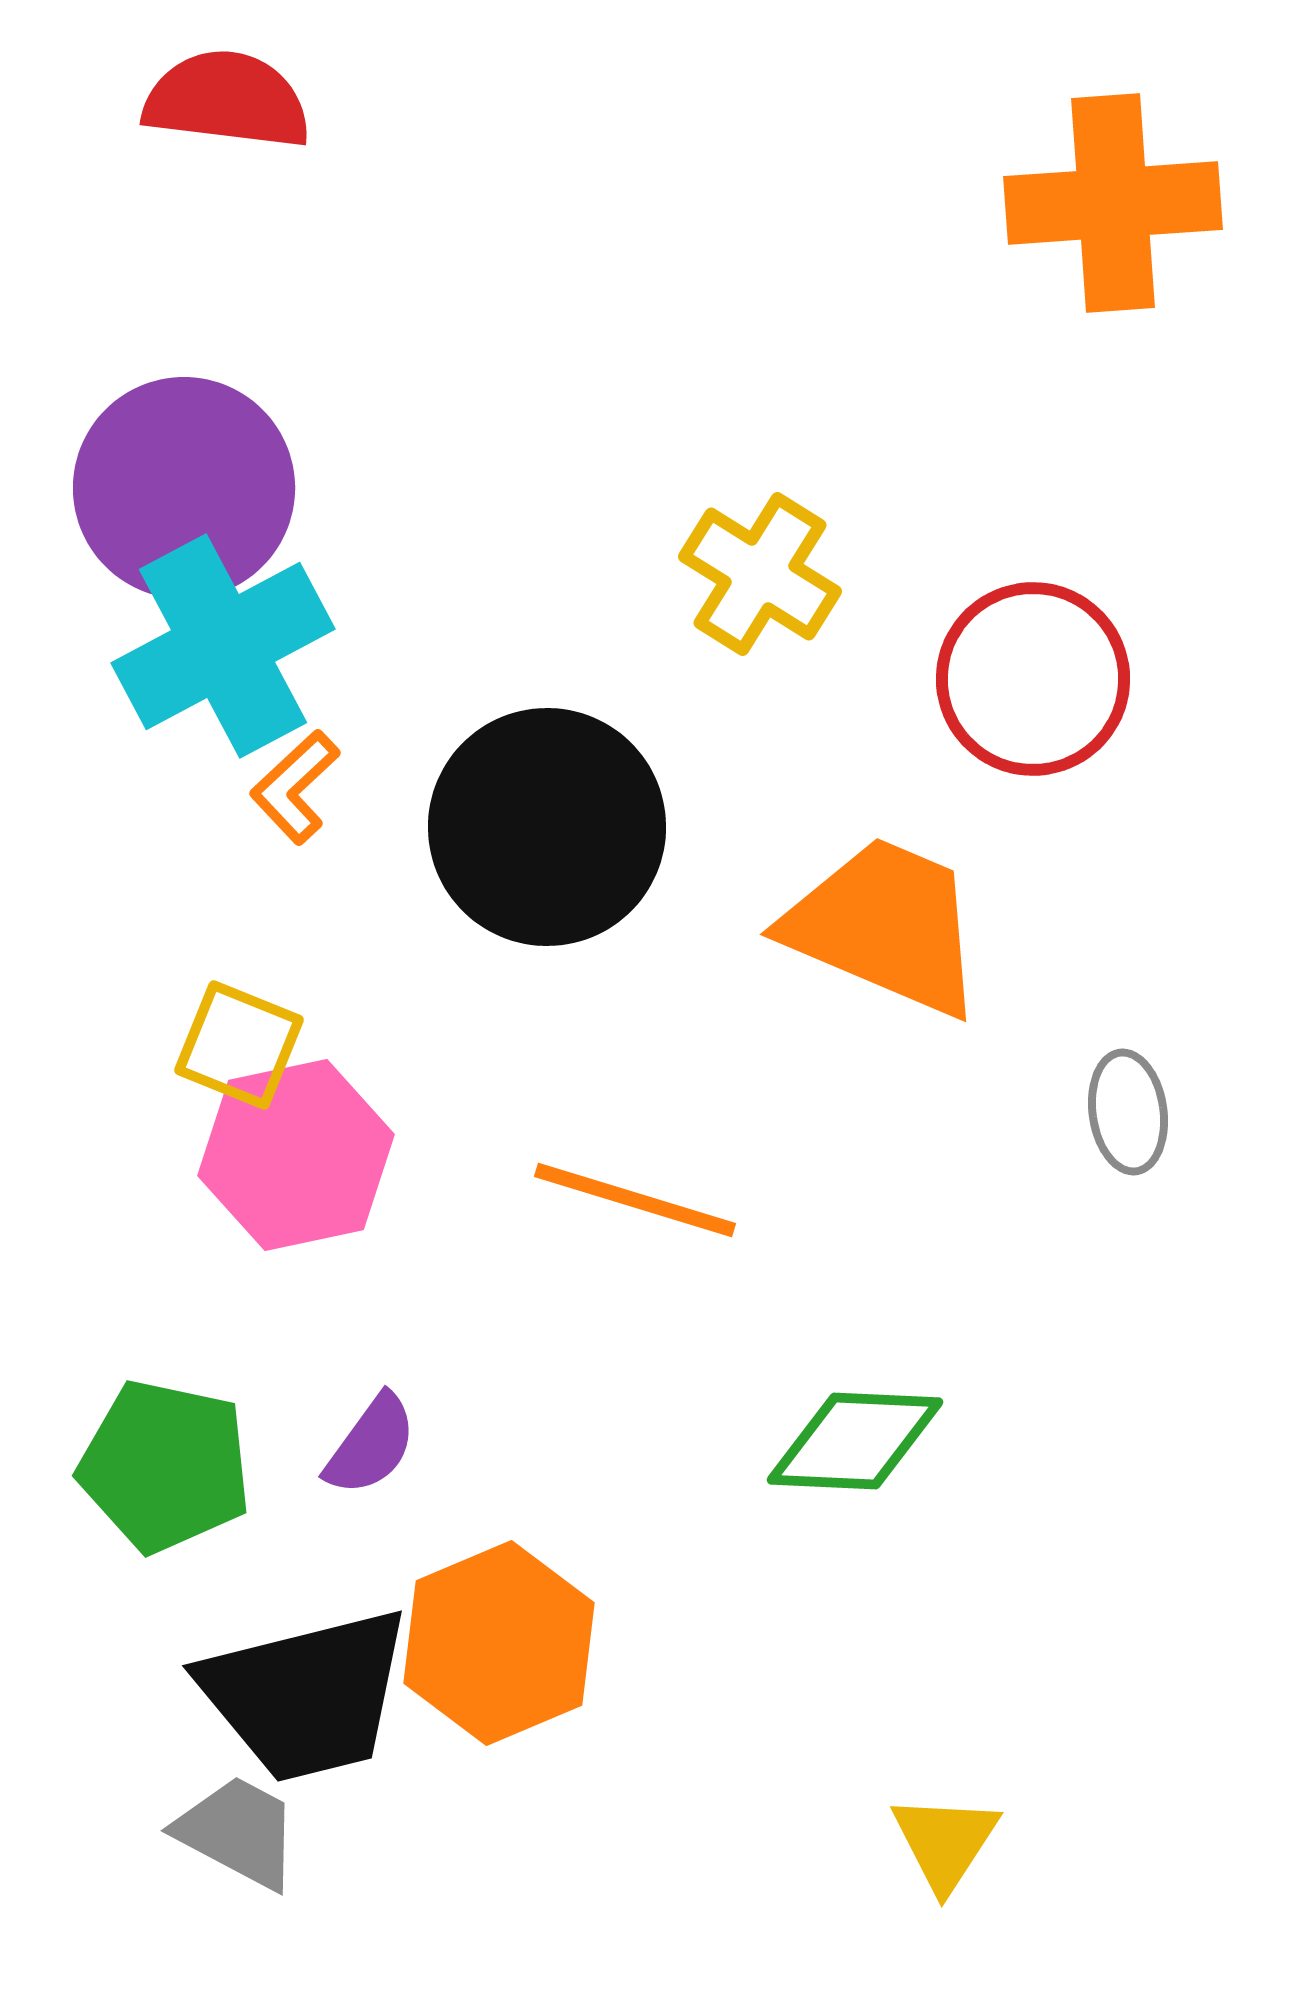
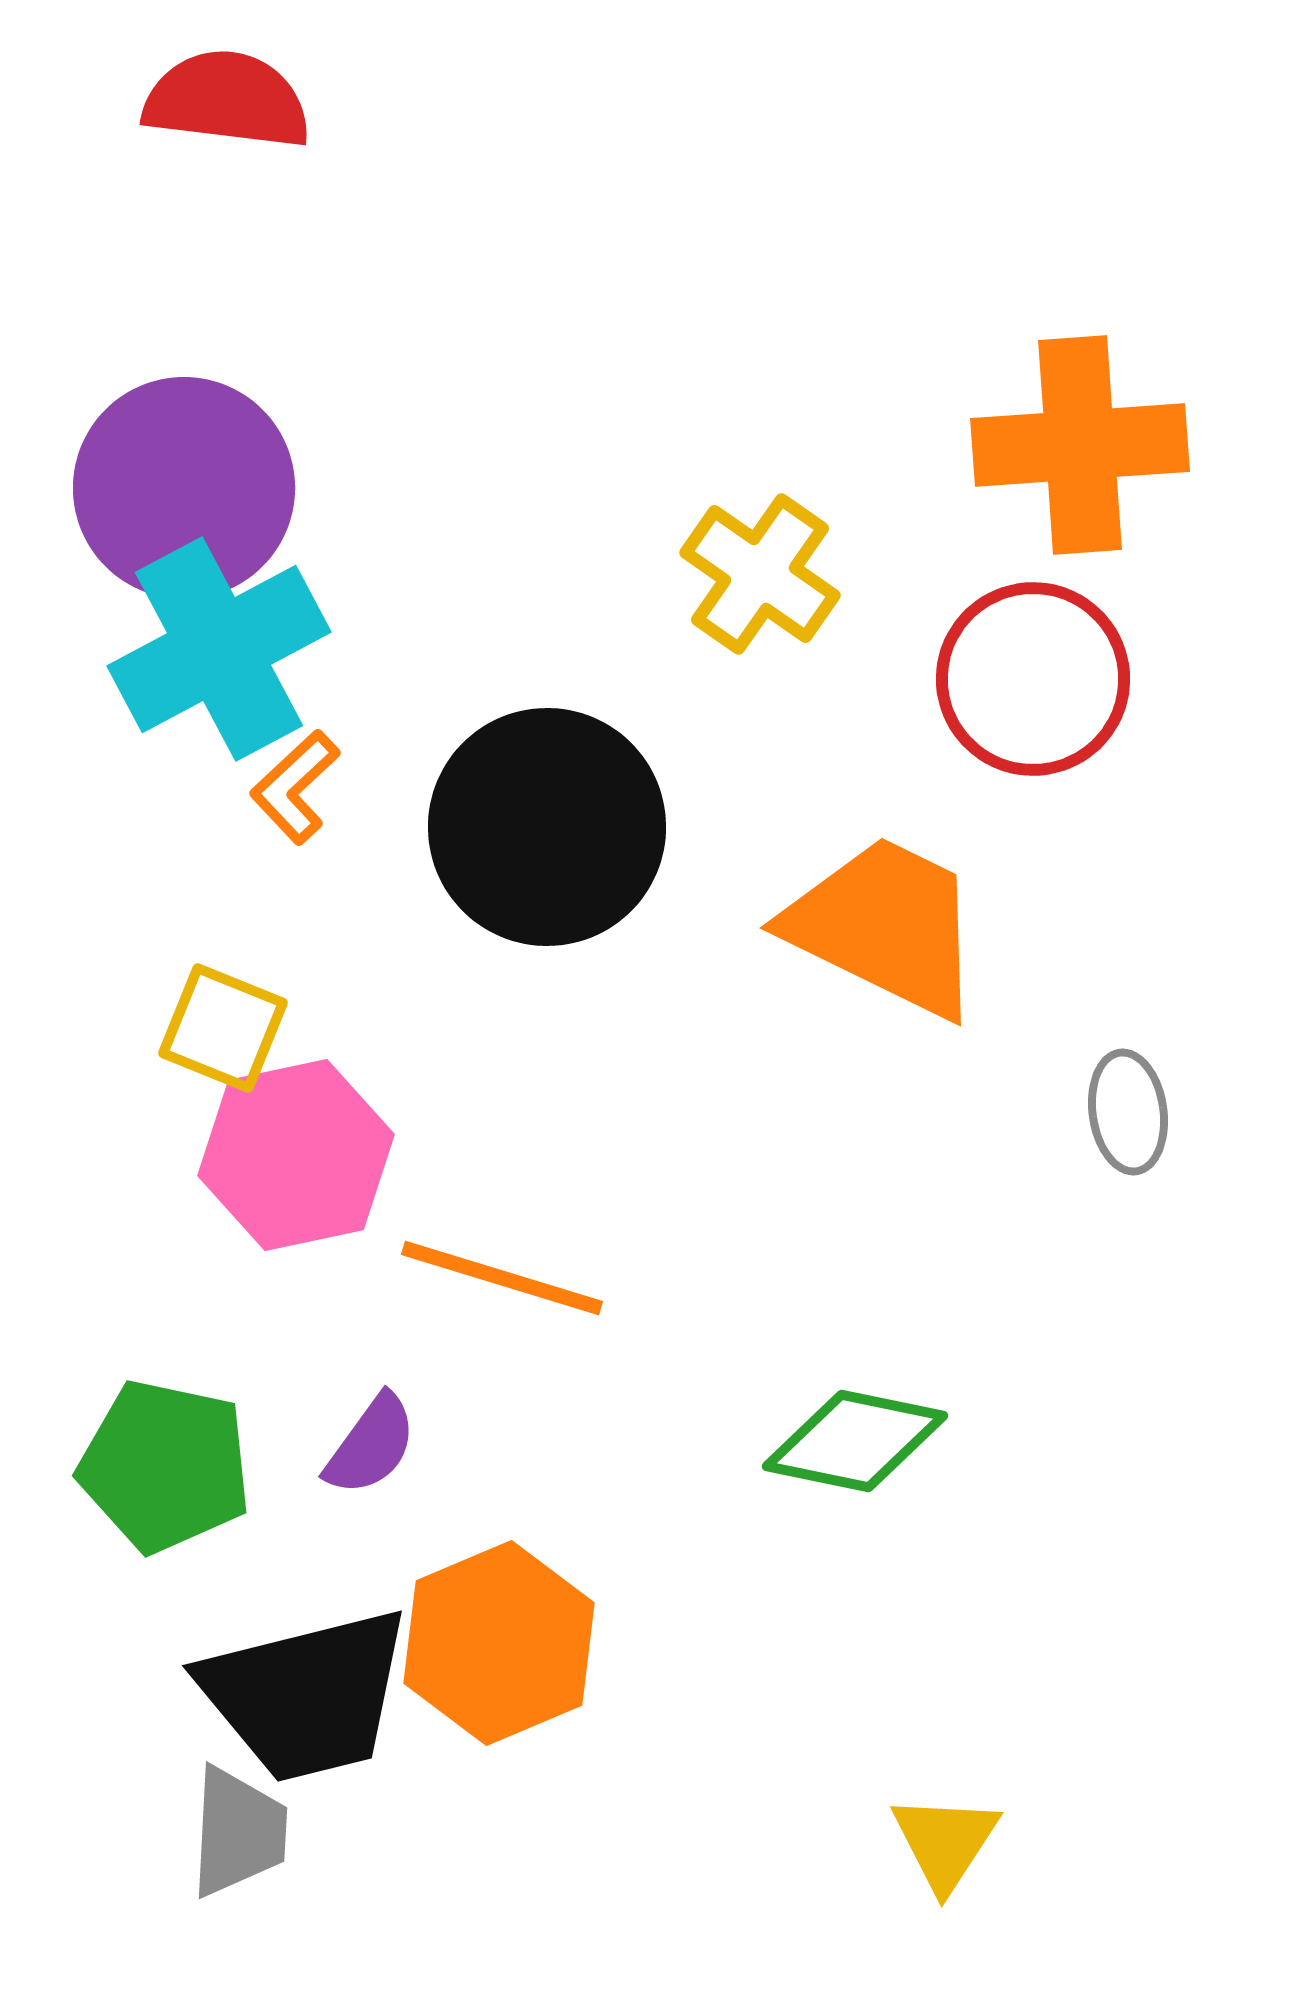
orange cross: moved 33 px left, 242 px down
yellow cross: rotated 3 degrees clockwise
cyan cross: moved 4 px left, 3 px down
orange trapezoid: rotated 3 degrees clockwise
yellow square: moved 16 px left, 17 px up
orange line: moved 133 px left, 78 px down
green diamond: rotated 9 degrees clockwise
gray trapezoid: rotated 65 degrees clockwise
